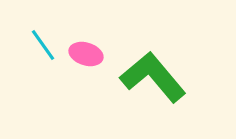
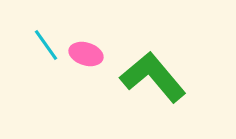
cyan line: moved 3 px right
